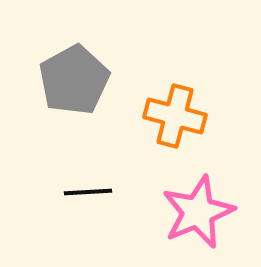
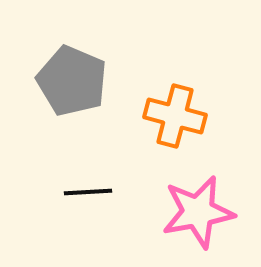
gray pentagon: moved 2 px left, 1 px down; rotated 20 degrees counterclockwise
pink star: rotated 12 degrees clockwise
